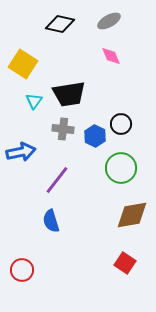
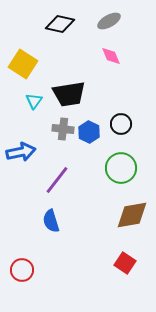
blue hexagon: moved 6 px left, 4 px up
